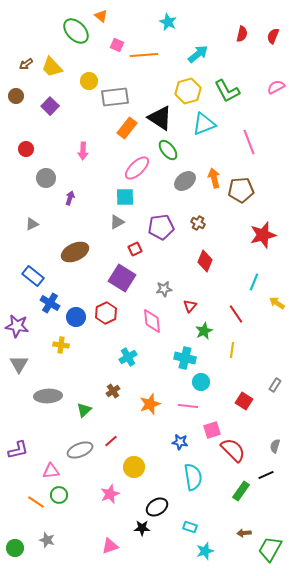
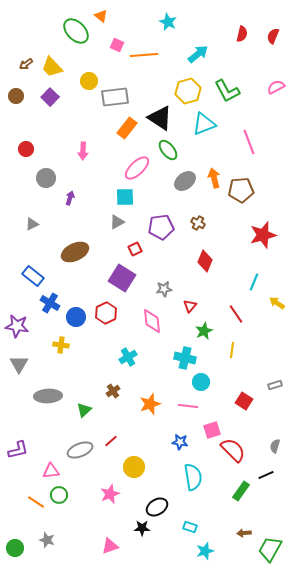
purple square at (50, 106): moved 9 px up
gray rectangle at (275, 385): rotated 40 degrees clockwise
